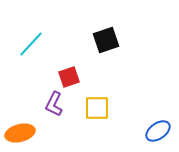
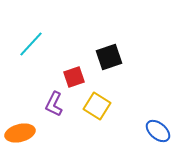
black square: moved 3 px right, 17 px down
red square: moved 5 px right
yellow square: moved 2 px up; rotated 32 degrees clockwise
blue ellipse: rotated 75 degrees clockwise
